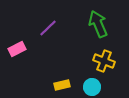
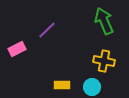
green arrow: moved 6 px right, 3 px up
purple line: moved 1 px left, 2 px down
yellow cross: rotated 10 degrees counterclockwise
yellow rectangle: rotated 14 degrees clockwise
